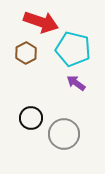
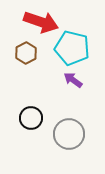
cyan pentagon: moved 1 px left, 1 px up
purple arrow: moved 3 px left, 3 px up
gray circle: moved 5 px right
